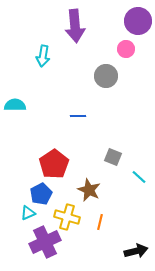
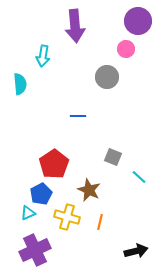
gray circle: moved 1 px right, 1 px down
cyan semicircle: moved 5 px right, 21 px up; rotated 85 degrees clockwise
purple cross: moved 10 px left, 8 px down
